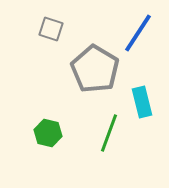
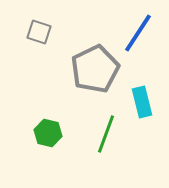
gray square: moved 12 px left, 3 px down
gray pentagon: rotated 15 degrees clockwise
green line: moved 3 px left, 1 px down
